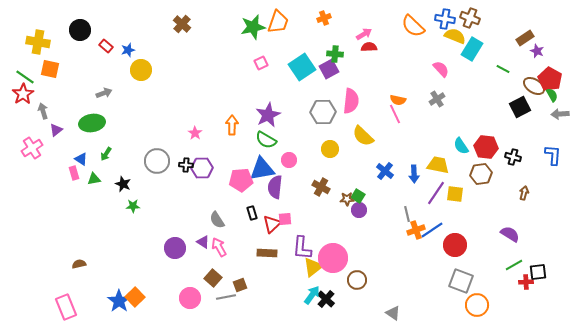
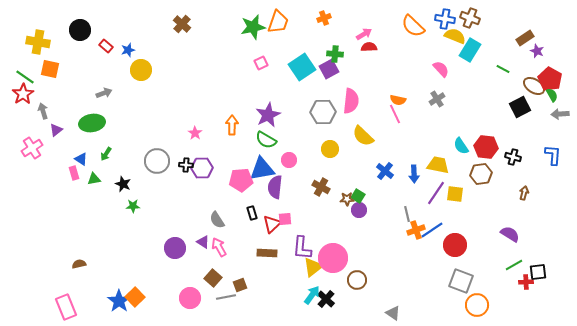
cyan rectangle at (472, 49): moved 2 px left, 1 px down
